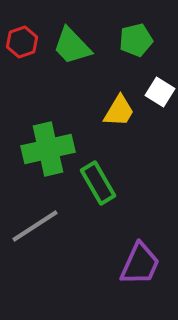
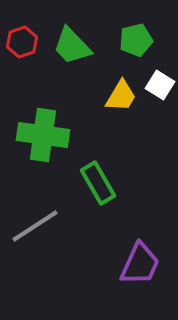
white square: moved 7 px up
yellow trapezoid: moved 2 px right, 15 px up
green cross: moved 5 px left, 14 px up; rotated 21 degrees clockwise
